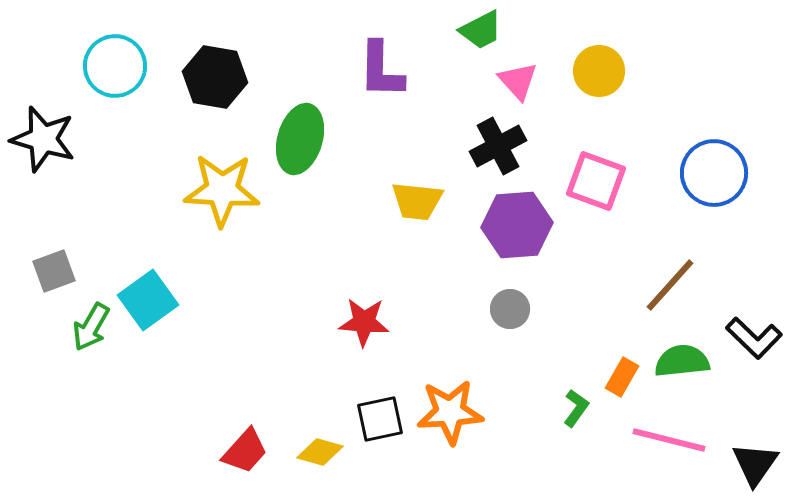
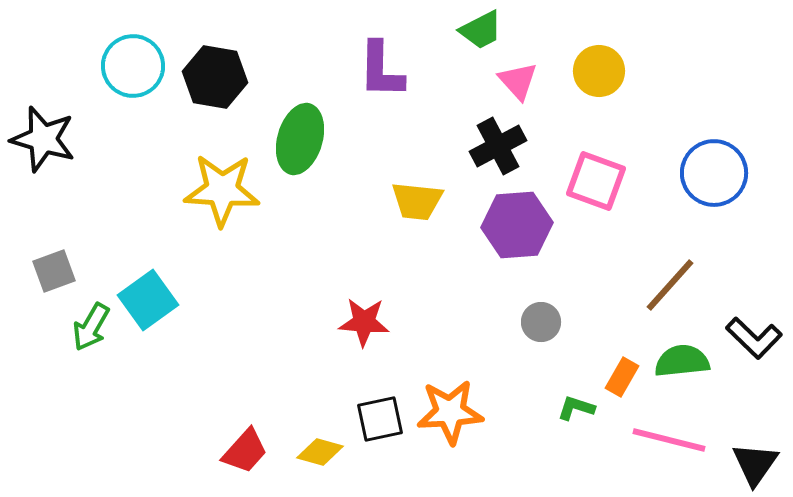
cyan circle: moved 18 px right
gray circle: moved 31 px right, 13 px down
green L-shape: rotated 108 degrees counterclockwise
